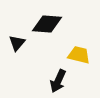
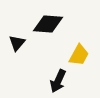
black diamond: moved 1 px right
yellow trapezoid: rotated 105 degrees clockwise
